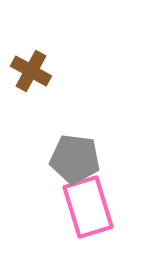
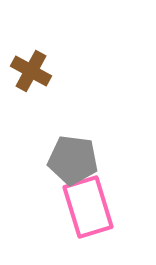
gray pentagon: moved 2 px left, 1 px down
